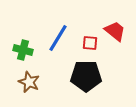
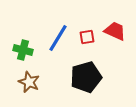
red trapezoid: rotated 15 degrees counterclockwise
red square: moved 3 px left, 6 px up; rotated 14 degrees counterclockwise
black pentagon: moved 1 px down; rotated 16 degrees counterclockwise
